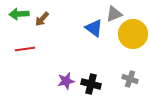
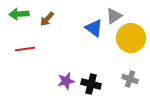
gray triangle: moved 2 px down; rotated 12 degrees counterclockwise
brown arrow: moved 5 px right
yellow circle: moved 2 px left, 4 px down
